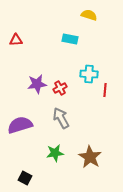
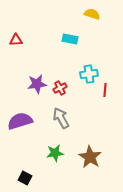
yellow semicircle: moved 3 px right, 1 px up
cyan cross: rotated 12 degrees counterclockwise
purple semicircle: moved 4 px up
